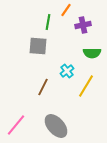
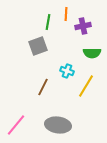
orange line: moved 4 px down; rotated 32 degrees counterclockwise
purple cross: moved 1 px down
gray square: rotated 24 degrees counterclockwise
cyan cross: rotated 32 degrees counterclockwise
gray ellipse: moved 2 px right, 1 px up; rotated 40 degrees counterclockwise
